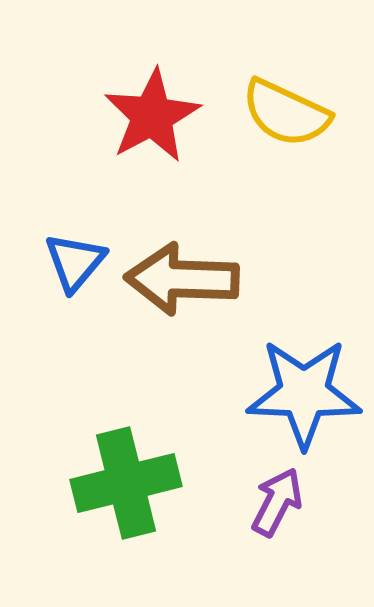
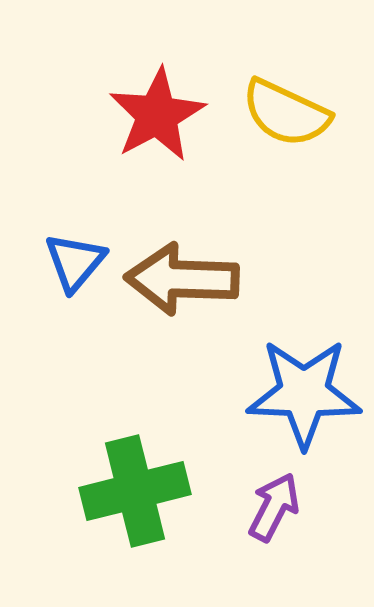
red star: moved 5 px right, 1 px up
green cross: moved 9 px right, 8 px down
purple arrow: moved 3 px left, 5 px down
